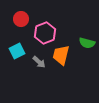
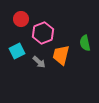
pink hexagon: moved 2 px left
green semicircle: moved 2 px left; rotated 63 degrees clockwise
